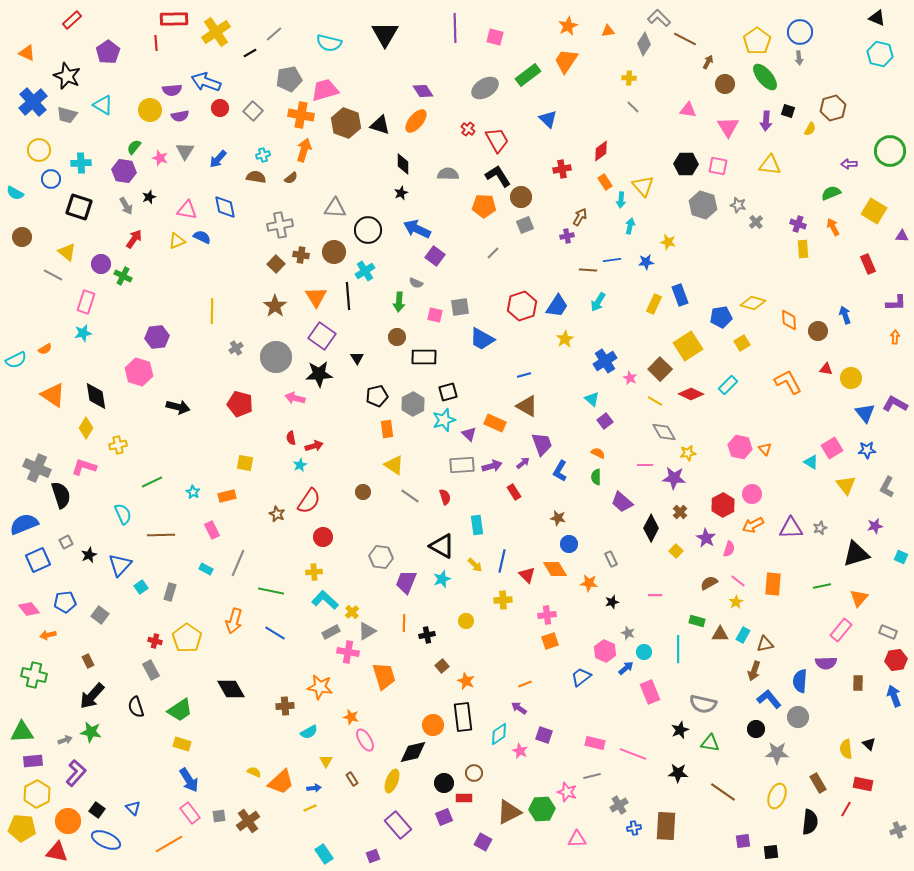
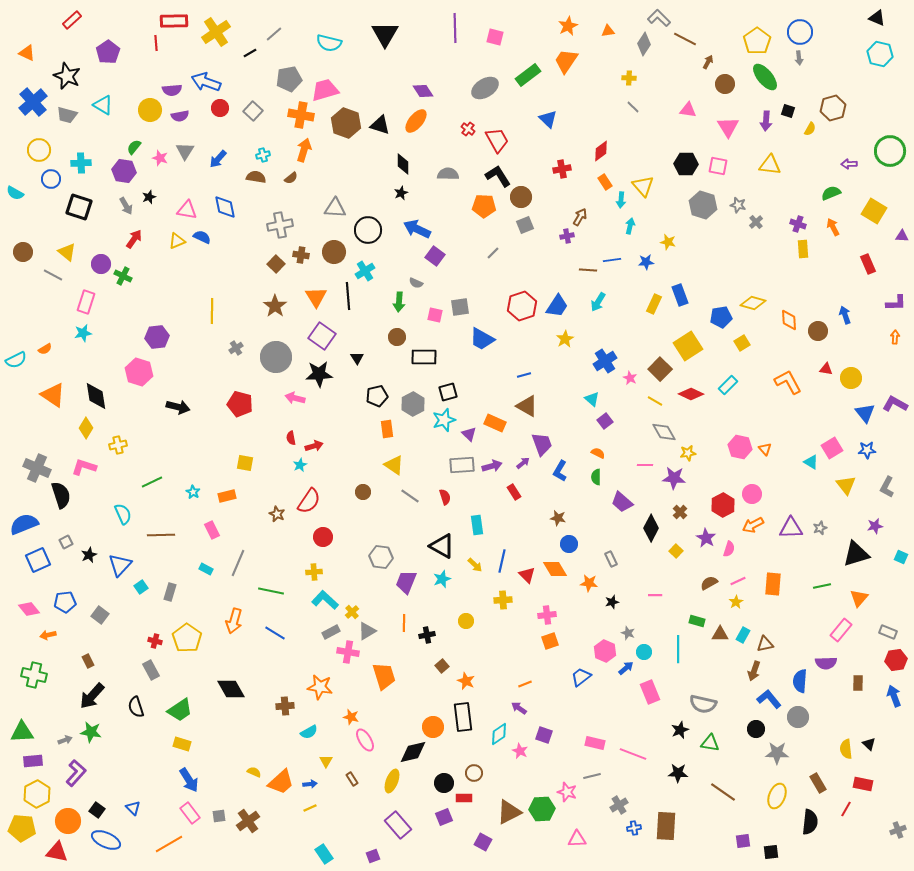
red rectangle at (174, 19): moved 2 px down
brown circle at (22, 237): moved 1 px right, 15 px down
pink line at (738, 581): rotated 63 degrees counterclockwise
orange circle at (433, 725): moved 2 px down
blue arrow at (314, 788): moved 4 px left, 4 px up
